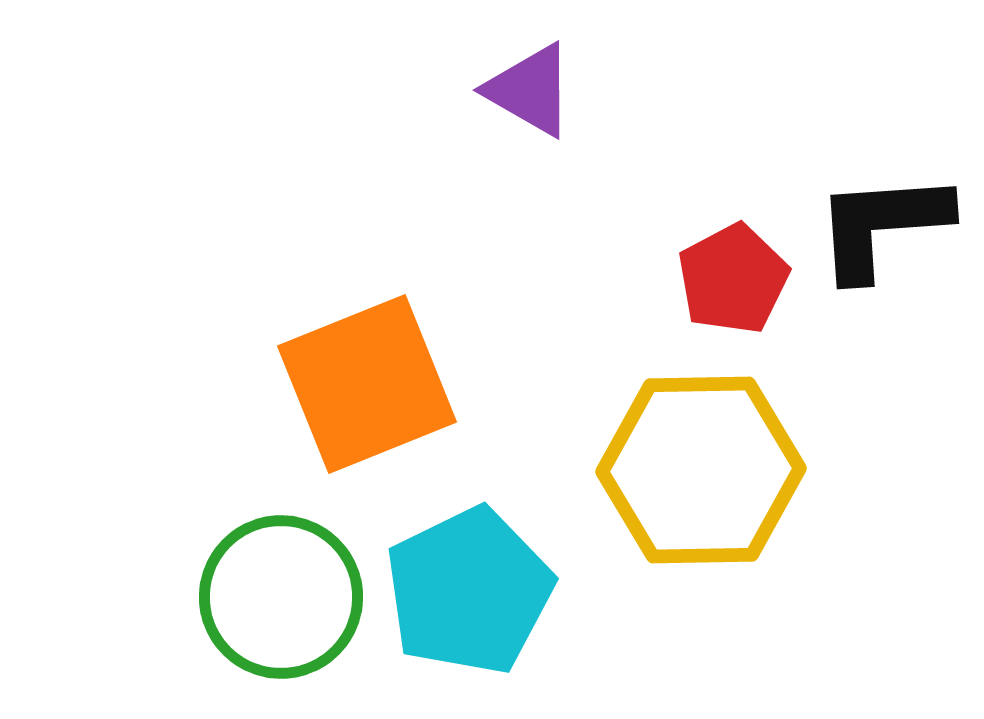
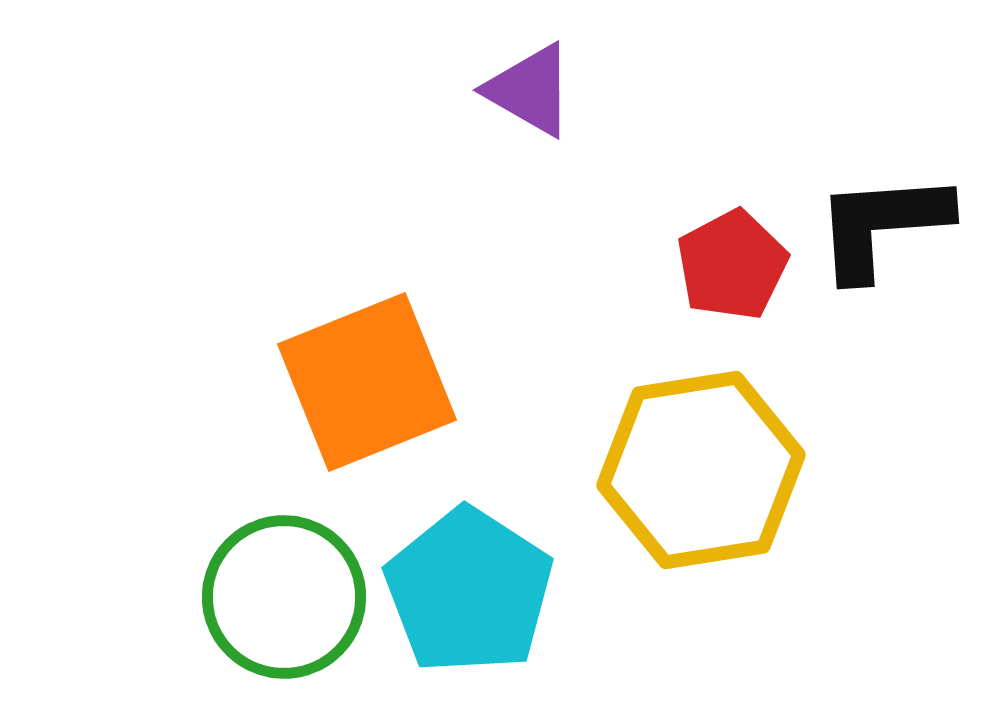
red pentagon: moved 1 px left, 14 px up
orange square: moved 2 px up
yellow hexagon: rotated 8 degrees counterclockwise
cyan pentagon: rotated 13 degrees counterclockwise
green circle: moved 3 px right
